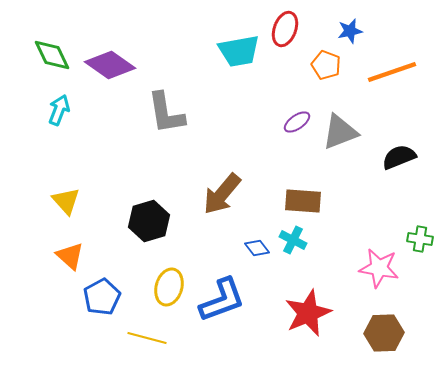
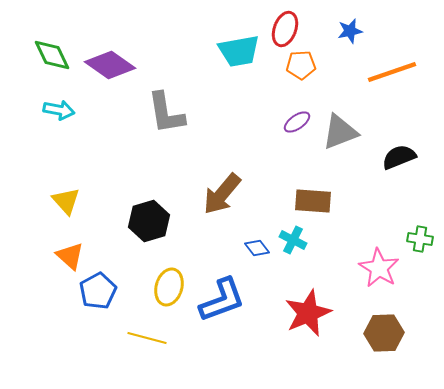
orange pentagon: moved 25 px left; rotated 24 degrees counterclockwise
cyan arrow: rotated 80 degrees clockwise
brown rectangle: moved 10 px right
pink star: rotated 21 degrees clockwise
blue pentagon: moved 4 px left, 6 px up
